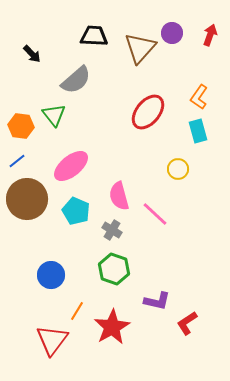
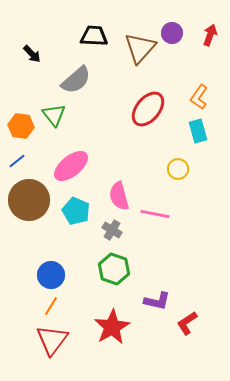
red ellipse: moved 3 px up
brown circle: moved 2 px right, 1 px down
pink line: rotated 32 degrees counterclockwise
orange line: moved 26 px left, 5 px up
